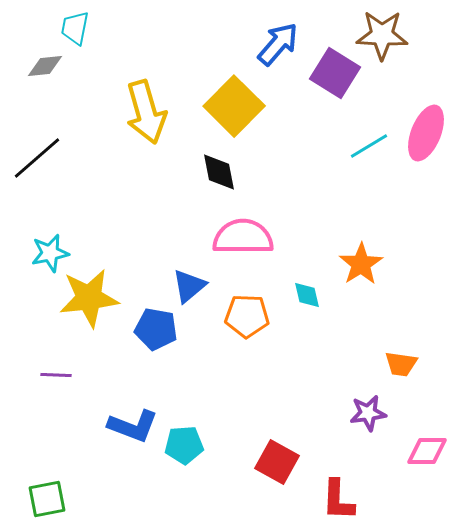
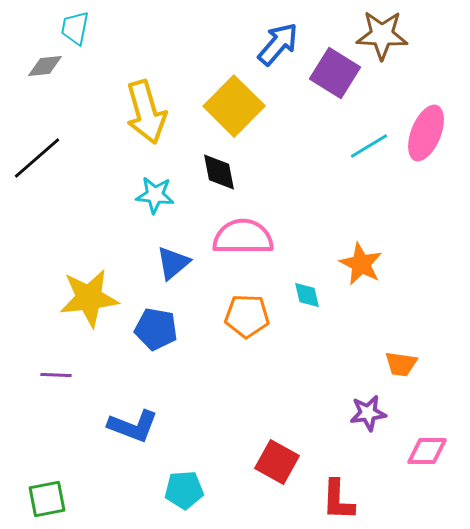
cyan star: moved 105 px right, 58 px up; rotated 18 degrees clockwise
orange star: rotated 12 degrees counterclockwise
blue triangle: moved 16 px left, 23 px up
cyan pentagon: moved 45 px down
